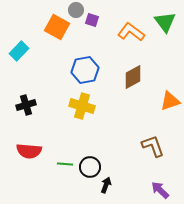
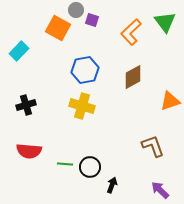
orange square: moved 1 px right, 1 px down
orange L-shape: rotated 80 degrees counterclockwise
black arrow: moved 6 px right
